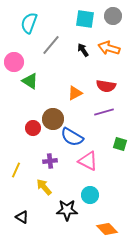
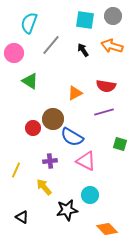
cyan square: moved 1 px down
orange arrow: moved 3 px right, 2 px up
pink circle: moved 9 px up
pink triangle: moved 2 px left
black star: rotated 10 degrees counterclockwise
